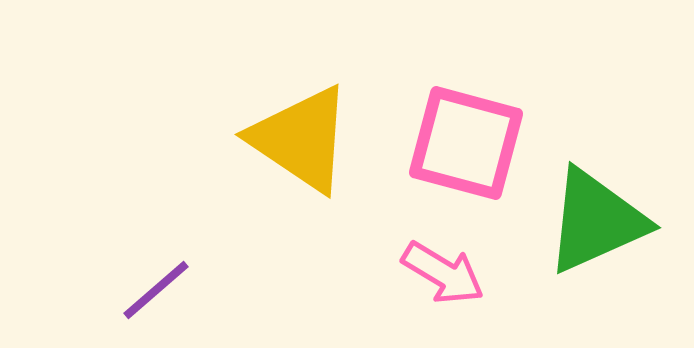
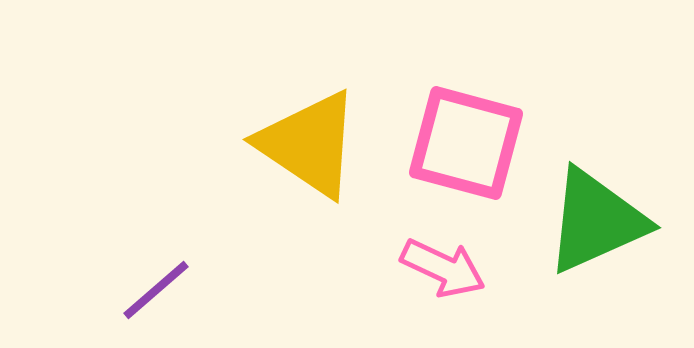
yellow triangle: moved 8 px right, 5 px down
pink arrow: moved 5 px up; rotated 6 degrees counterclockwise
